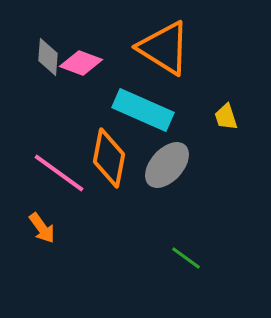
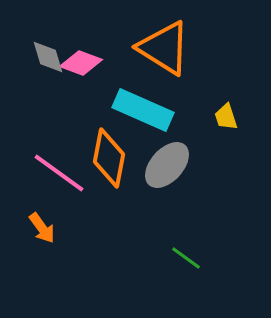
gray diamond: rotated 21 degrees counterclockwise
